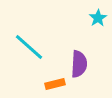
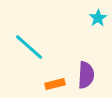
purple semicircle: moved 7 px right, 11 px down
